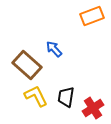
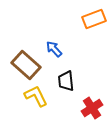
orange rectangle: moved 2 px right, 3 px down
brown rectangle: moved 1 px left
black trapezoid: moved 16 px up; rotated 15 degrees counterclockwise
red cross: moved 1 px left
